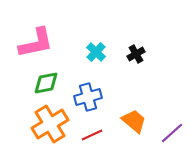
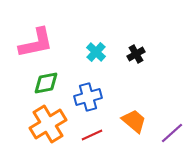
orange cross: moved 2 px left
